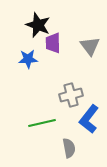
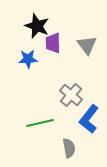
black star: moved 1 px left, 1 px down
gray triangle: moved 3 px left, 1 px up
gray cross: rotated 35 degrees counterclockwise
green line: moved 2 px left
